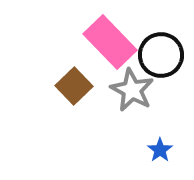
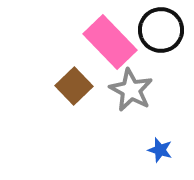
black circle: moved 25 px up
gray star: moved 1 px left
blue star: rotated 20 degrees counterclockwise
